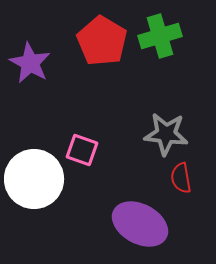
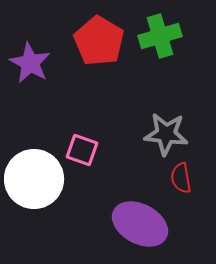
red pentagon: moved 3 px left
